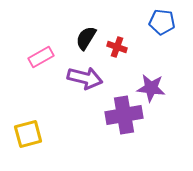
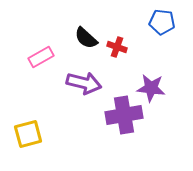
black semicircle: rotated 80 degrees counterclockwise
purple arrow: moved 1 px left, 5 px down
